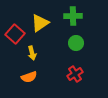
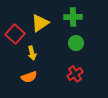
green cross: moved 1 px down
